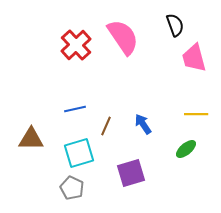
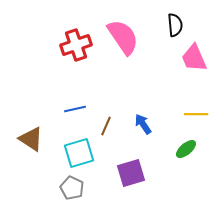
black semicircle: rotated 15 degrees clockwise
red cross: rotated 24 degrees clockwise
pink trapezoid: rotated 8 degrees counterclockwise
brown triangle: rotated 32 degrees clockwise
